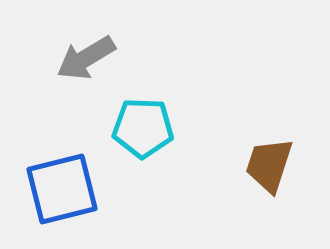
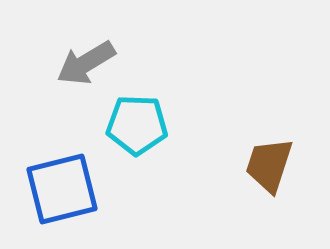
gray arrow: moved 5 px down
cyan pentagon: moved 6 px left, 3 px up
